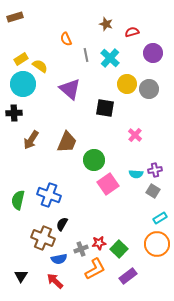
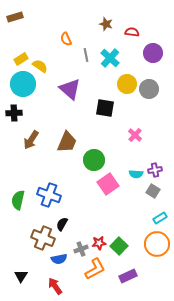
red semicircle: rotated 24 degrees clockwise
green square: moved 3 px up
purple rectangle: rotated 12 degrees clockwise
red arrow: moved 5 px down; rotated 12 degrees clockwise
